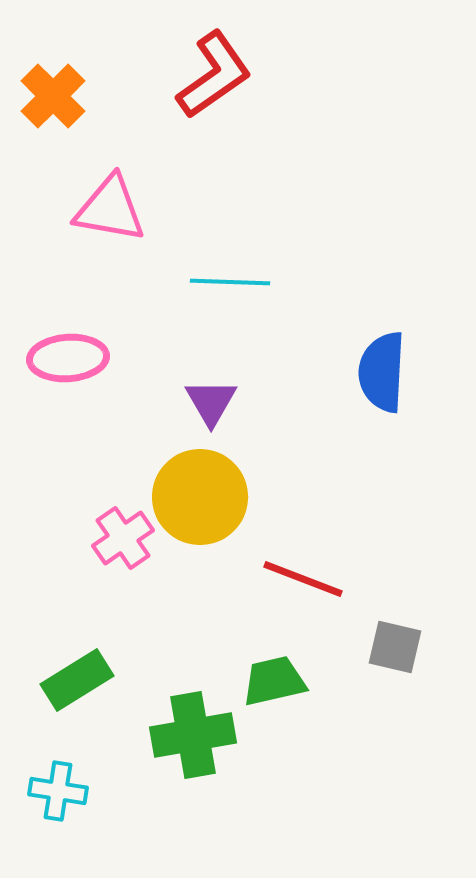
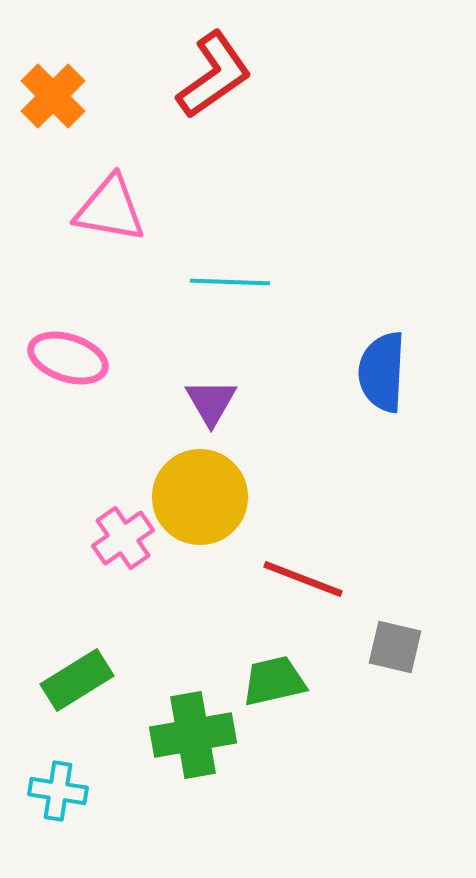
pink ellipse: rotated 22 degrees clockwise
